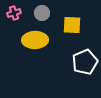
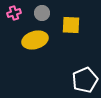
yellow square: moved 1 px left
yellow ellipse: rotated 15 degrees counterclockwise
white pentagon: moved 18 px down
